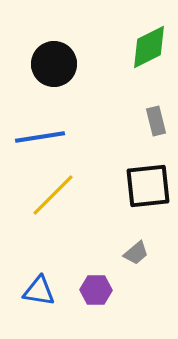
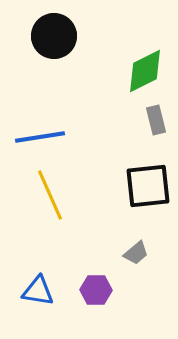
green diamond: moved 4 px left, 24 px down
black circle: moved 28 px up
gray rectangle: moved 1 px up
yellow line: moved 3 px left; rotated 69 degrees counterclockwise
blue triangle: moved 1 px left
